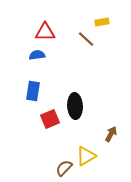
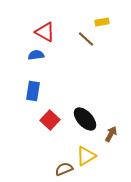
red triangle: rotated 30 degrees clockwise
blue semicircle: moved 1 px left
black ellipse: moved 10 px right, 13 px down; rotated 40 degrees counterclockwise
red square: moved 1 px down; rotated 24 degrees counterclockwise
brown semicircle: moved 1 px down; rotated 24 degrees clockwise
